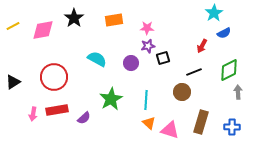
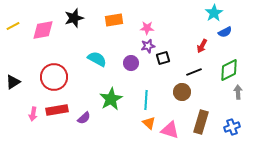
black star: rotated 18 degrees clockwise
blue semicircle: moved 1 px right, 1 px up
blue cross: rotated 21 degrees counterclockwise
